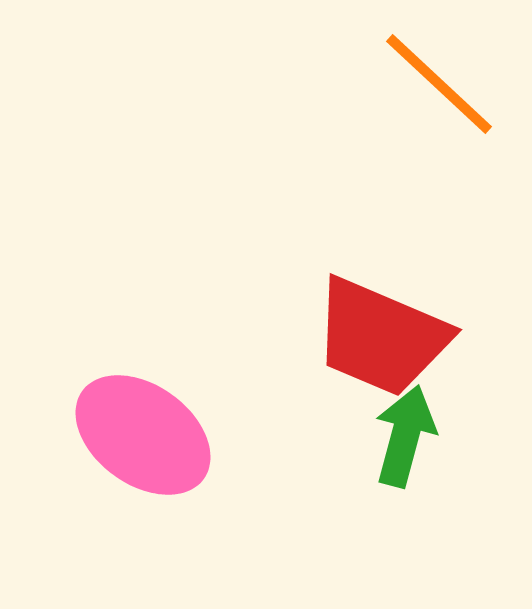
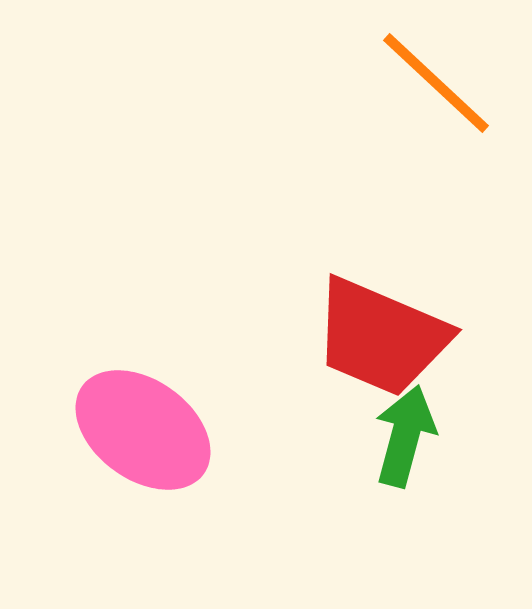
orange line: moved 3 px left, 1 px up
pink ellipse: moved 5 px up
